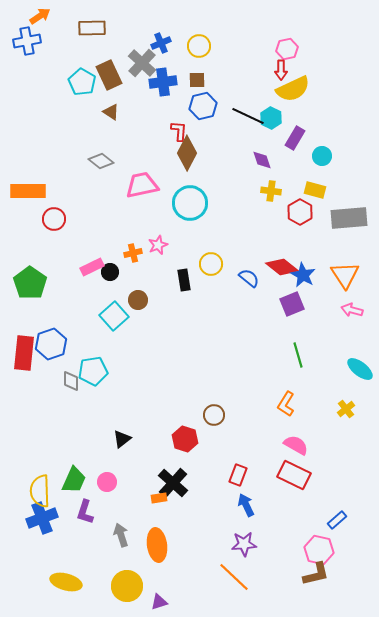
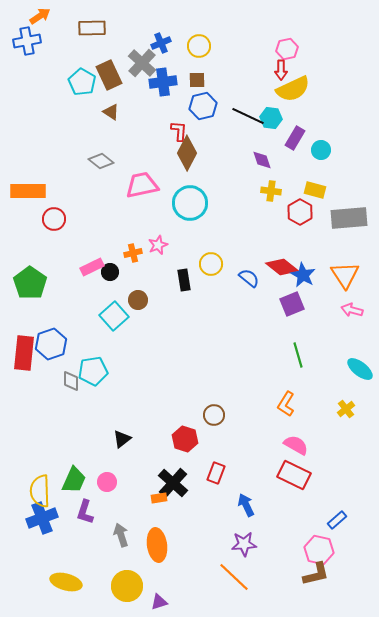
cyan hexagon at (271, 118): rotated 20 degrees counterclockwise
cyan circle at (322, 156): moved 1 px left, 6 px up
red rectangle at (238, 475): moved 22 px left, 2 px up
